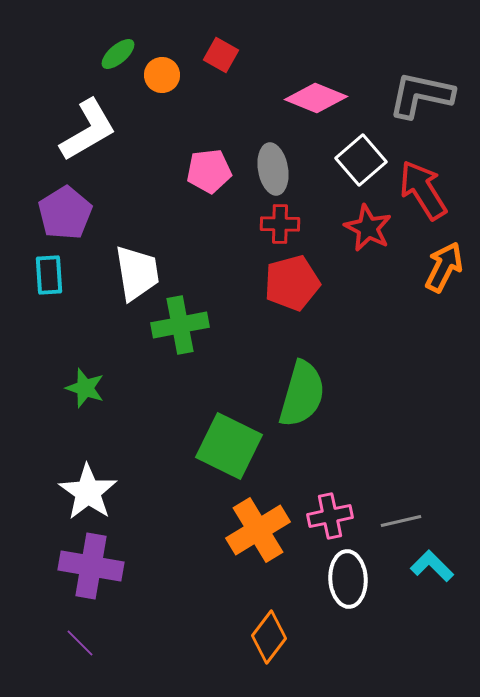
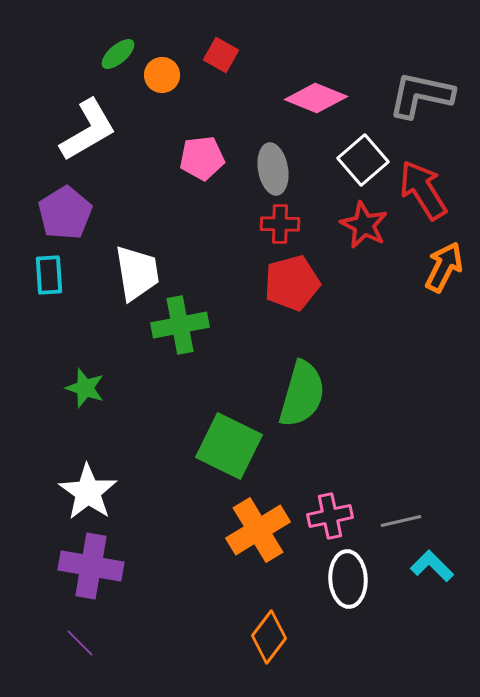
white square: moved 2 px right
pink pentagon: moved 7 px left, 13 px up
red star: moved 4 px left, 3 px up
